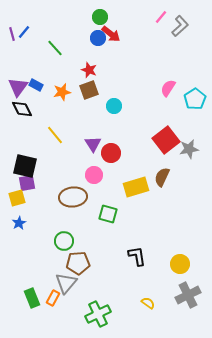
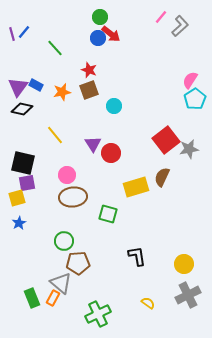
pink semicircle at (168, 88): moved 22 px right, 8 px up
black diamond at (22, 109): rotated 50 degrees counterclockwise
black square at (25, 166): moved 2 px left, 3 px up
pink circle at (94, 175): moved 27 px left
yellow circle at (180, 264): moved 4 px right
gray triangle at (66, 283): moved 5 px left; rotated 30 degrees counterclockwise
